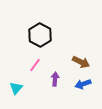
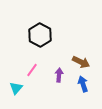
pink line: moved 3 px left, 5 px down
purple arrow: moved 4 px right, 4 px up
blue arrow: rotated 91 degrees clockwise
